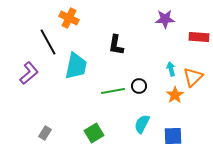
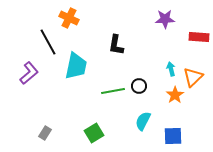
cyan semicircle: moved 1 px right, 3 px up
